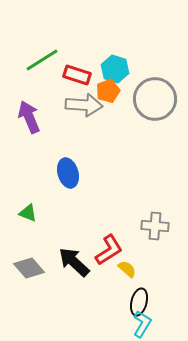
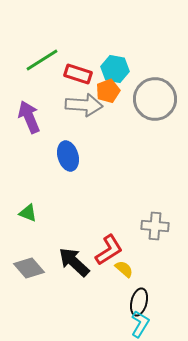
cyan hexagon: rotated 8 degrees counterclockwise
red rectangle: moved 1 px right, 1 px up
blue ellipse: moved 17 px up
yellow semicircle: moved 3 px left
cyan L-shape: moved 2 px left
